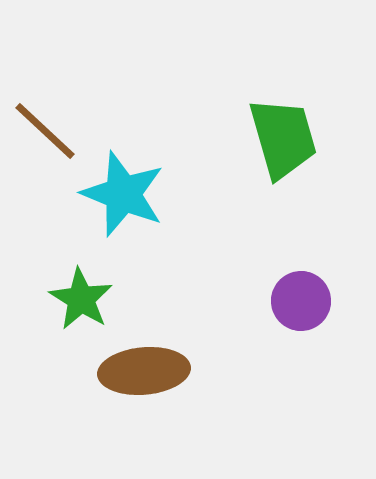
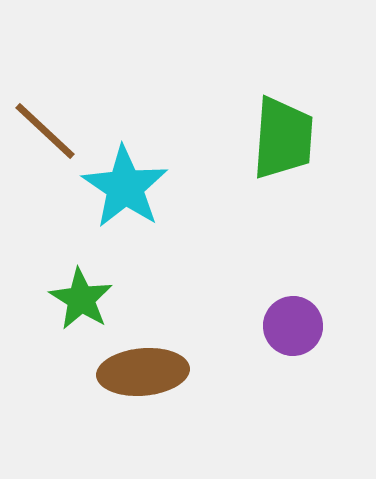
green trapezoid: rotated 20 degrees clockwise
cyan star: moved 2 px right, 7 px up; rotated 12 degrees clockwise
purple circle: moved 8 px left, 25 px down
brown ellipse: moved 1 px left, 1 px down
